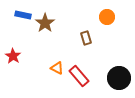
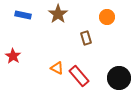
brown star: moved 13 px right, 9 px up
